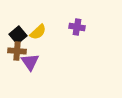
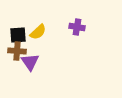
black square: rotated 36 degrees clockwise
